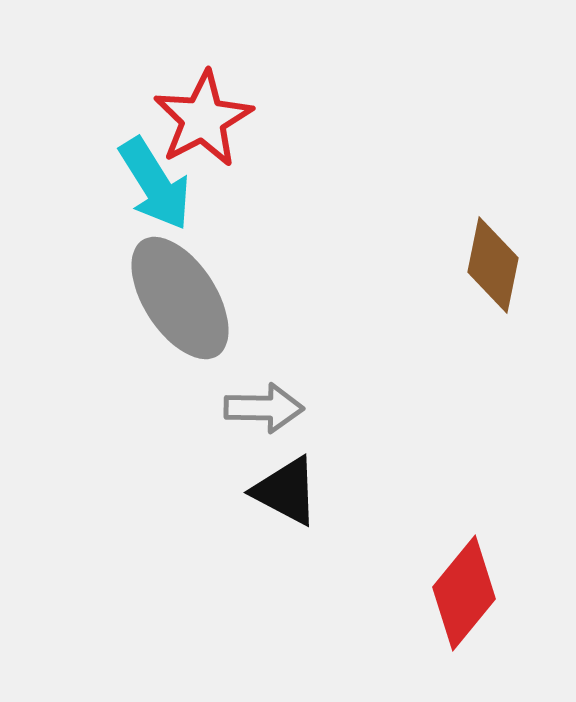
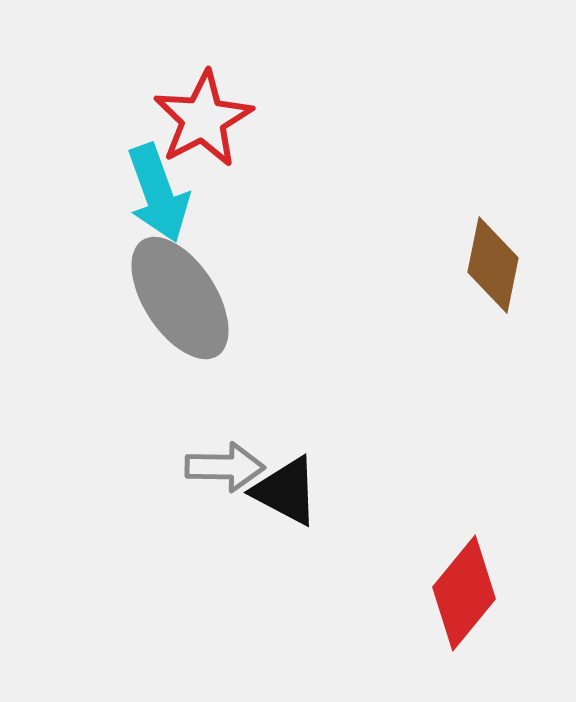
cyan arrow: moved 3 px right, 9 px down; rotated 12 degrees clockwise
gray arrow: moved 39 px left, 59 px down
